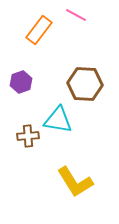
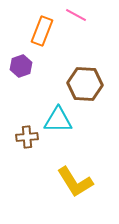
orange rectangle: moved 3 px right, 1 px down; rotated 16 degrees counterclockwise
purple hexagon: moved 16 px up
cyan triangle: rotated 8 degrees counterclockwise
brown cross: moved 1 px left, 1 px down
